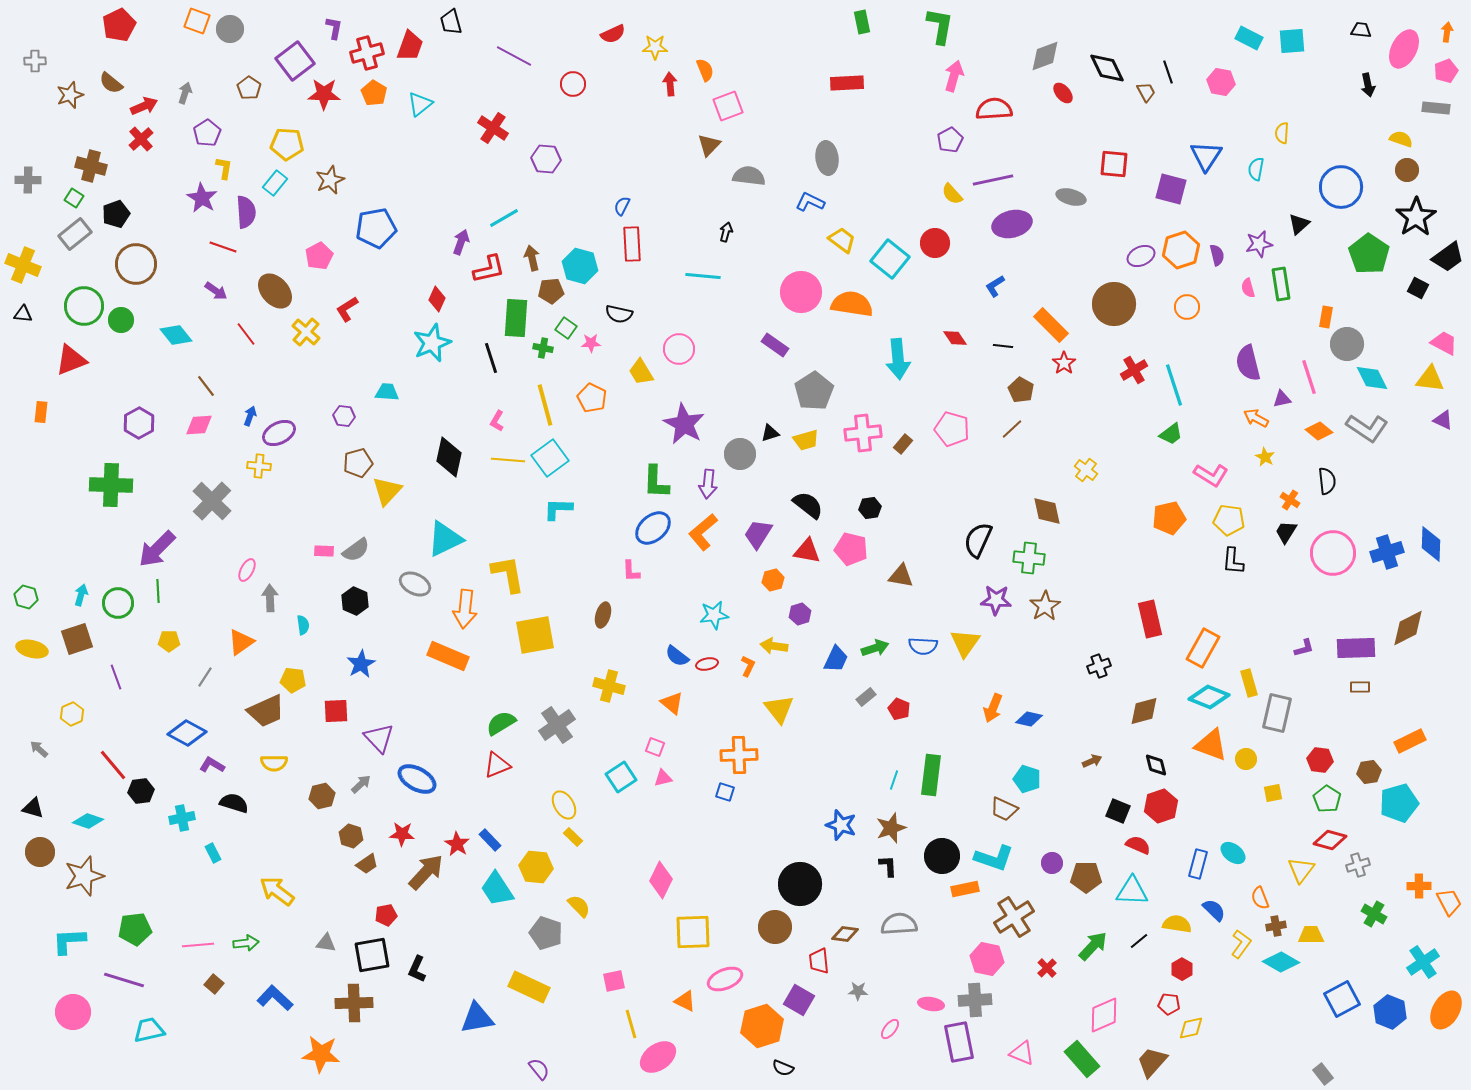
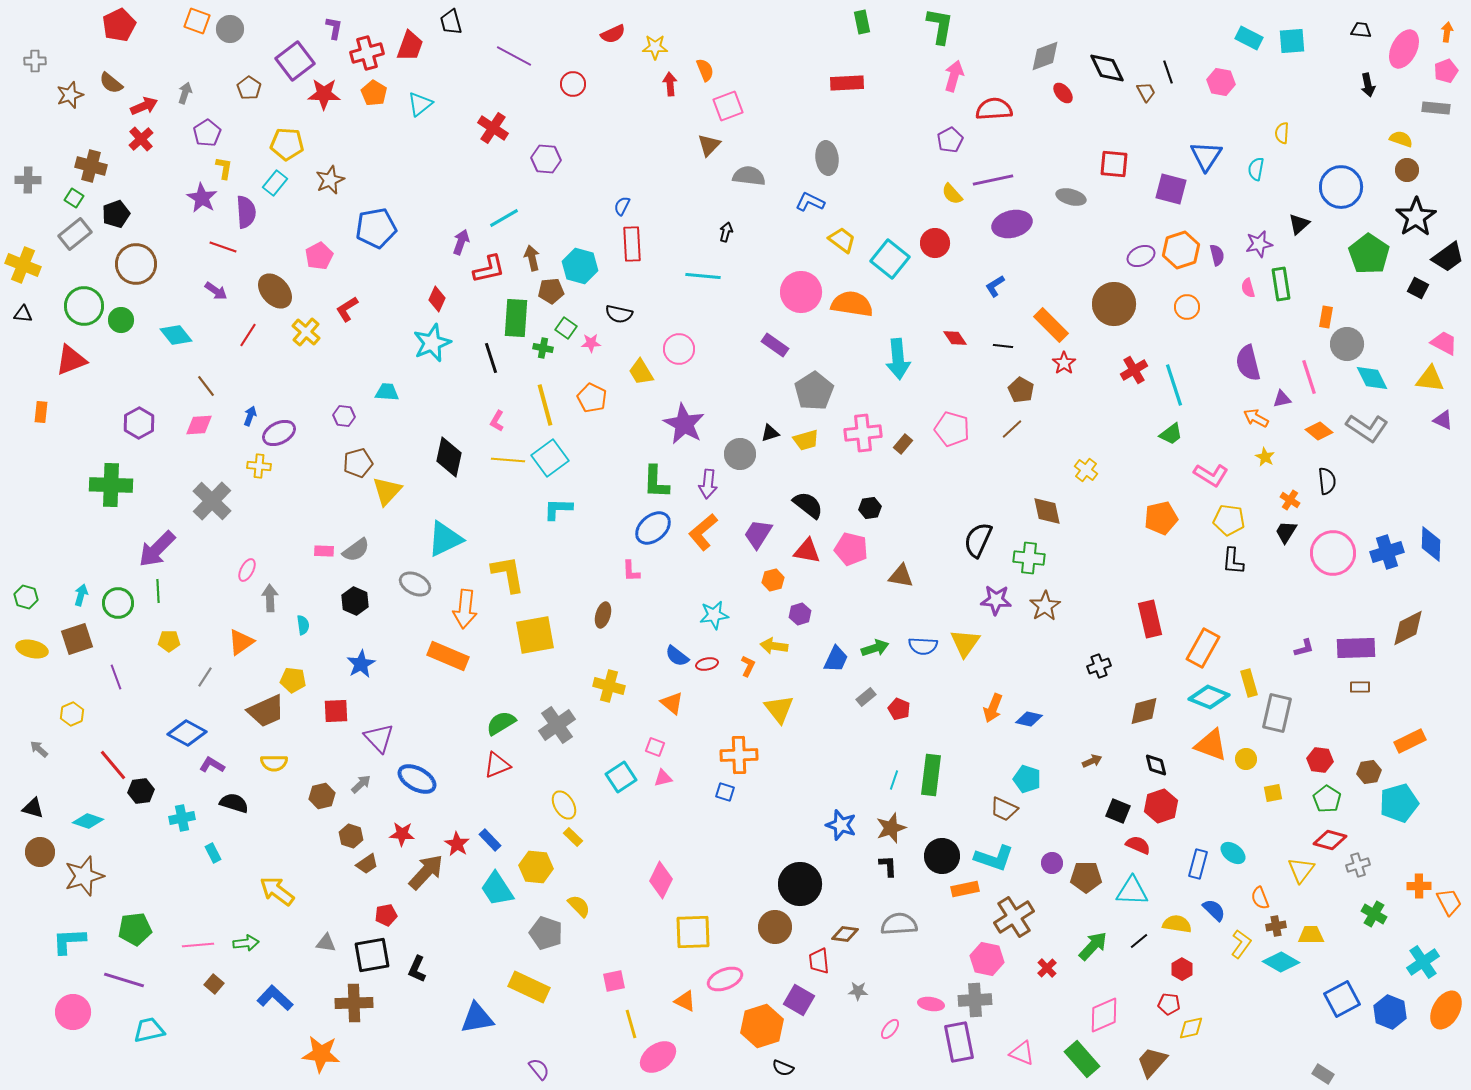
red line at (246, 334): moved 2 px right, 1 px down; rotated 70 degrees clockwise
orange pentagon at (1169, 518): moved 8 px left
gray rectangle at (1323, 1074): rotated 20 degrees counterclockwise
